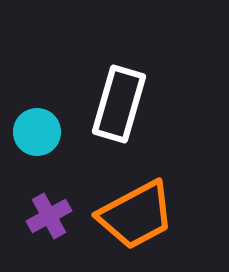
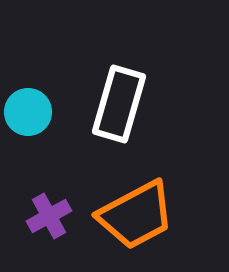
cyan circle: moved 9 px left, 20 px up
